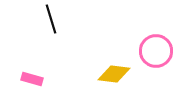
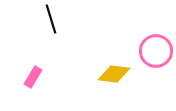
pink rectangle: moved 1 px right, 2 px up; rotated 75 degrees counterclockwise
